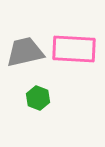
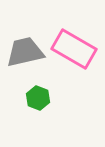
pink rectangle: rotated 27 degrees clockwise
